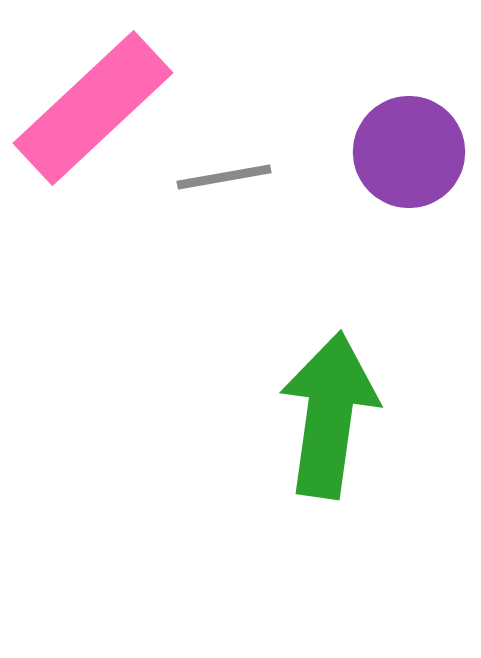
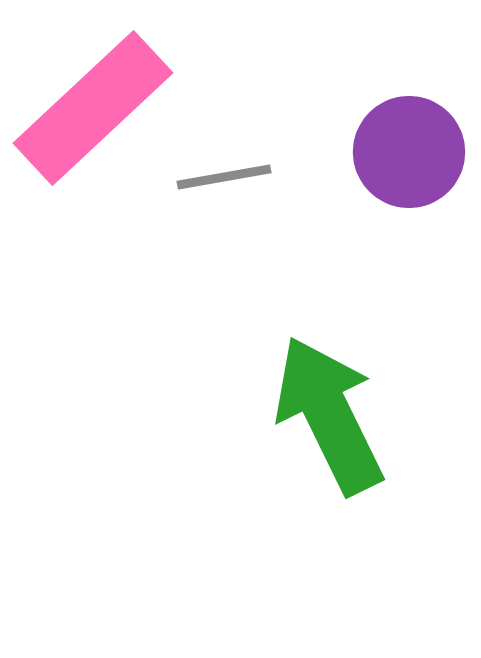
green arrow: rotated 34 degrees counterclockwise
